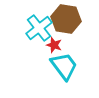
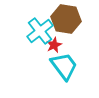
cyan cross: moved 1 px right, 3 px down
red star: rotated 28 degrees clockwise
